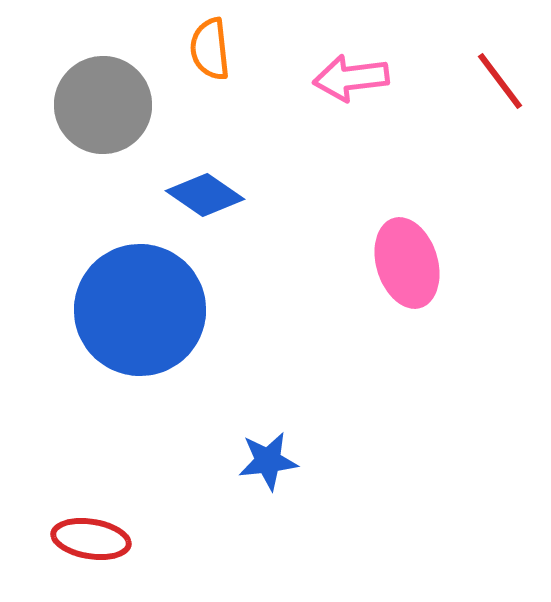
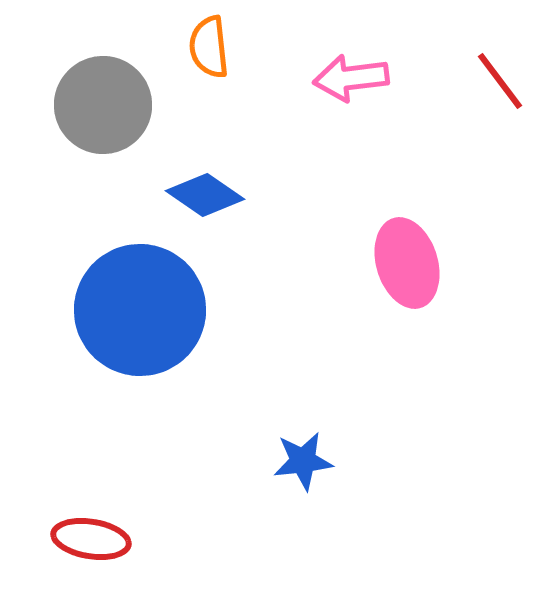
orange semicircle: moved 1 px left, 2 px up
blue star: moved 35 px right
